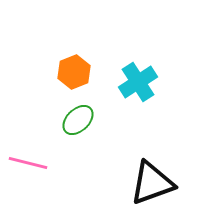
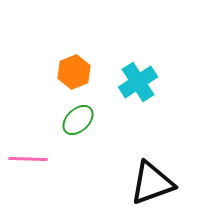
pink line: moved 4 px up; rotated 12 degrees counterclockwise
